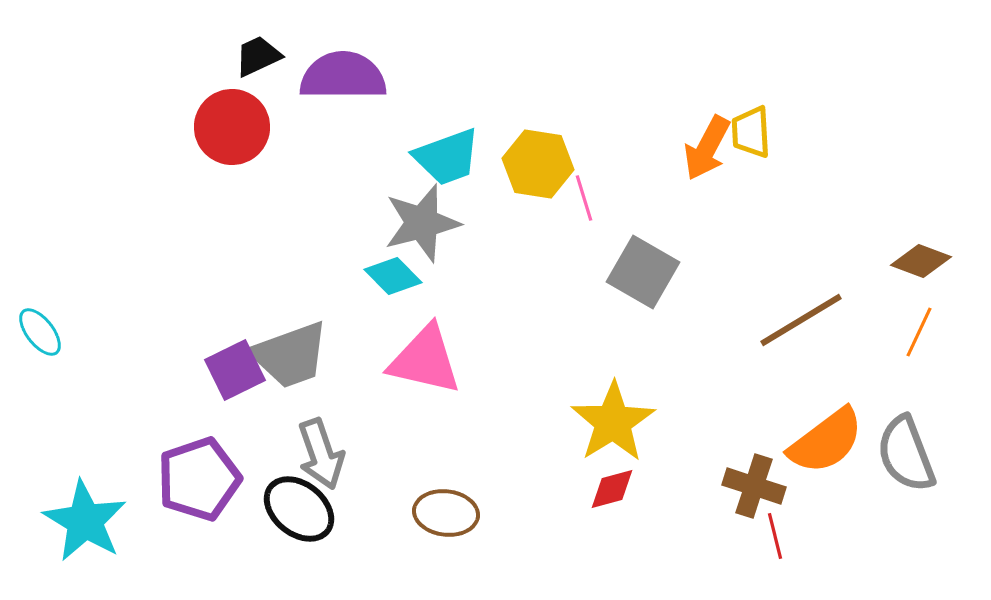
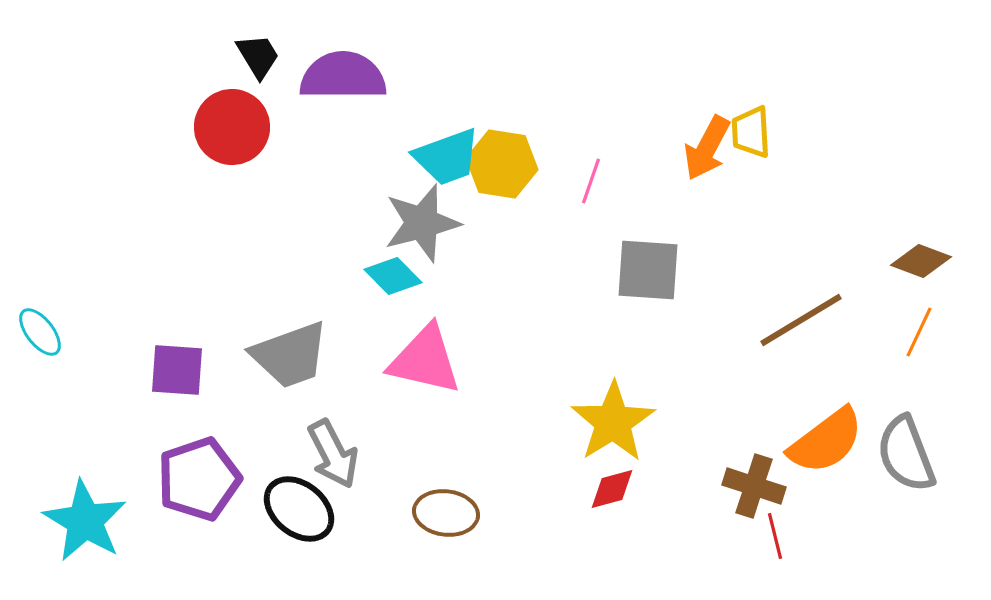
black trapezoid: rotated 84 degrees clockwise
yellow hexagon: moved 36 px left
pink line: moved 7 px right, 17 px up; rotated 36 degrees clockwise
gray square: moved 5 px right, 2 px up; rotated 26 degrees counterclockwise
purple square: moved 58 px left; rotated 30 degrees clockwise
gray arrow: moved 12 px right; rotated 8 degrees counterclockwise
